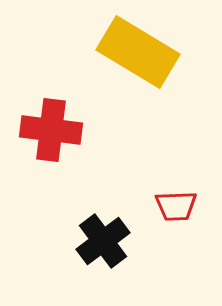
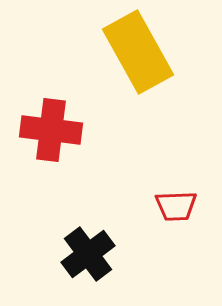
yellow rectangle: rotated 30 degrees clockwise
black cross: moved 15 px left, 13 px down
